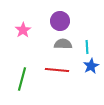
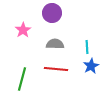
purple circle: moved 8 px left, 8 px up
gray semicircle: moved 8 px left
red line: moved 1 px left, 1 px up
